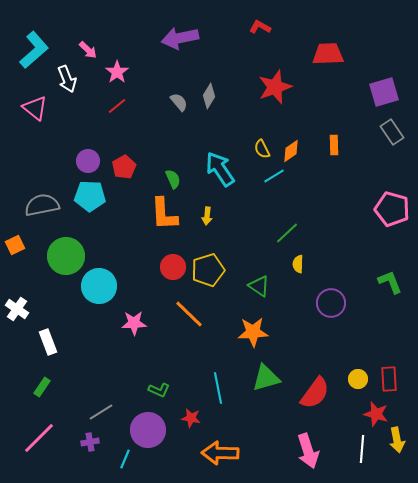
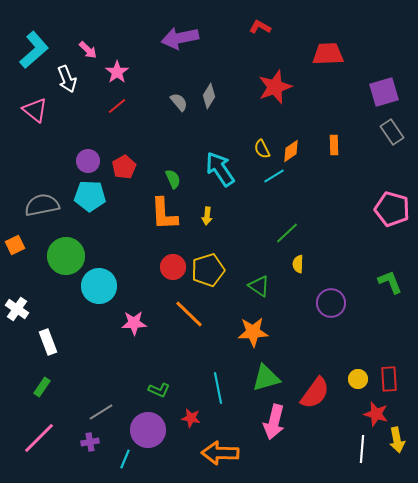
pink triangle at (35, 108): moved 2 px down
pink arrow at (308, 451): moved 34 px left, 29 px up; rotated 32 degrees clockwise
